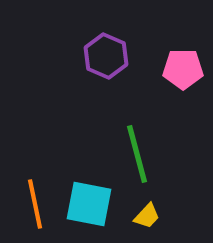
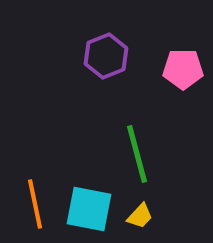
purple hexagon: rotated 15 degrees clockwise
cyan square: moved 5 px down
yellow trapezoid: moved 7 px left
